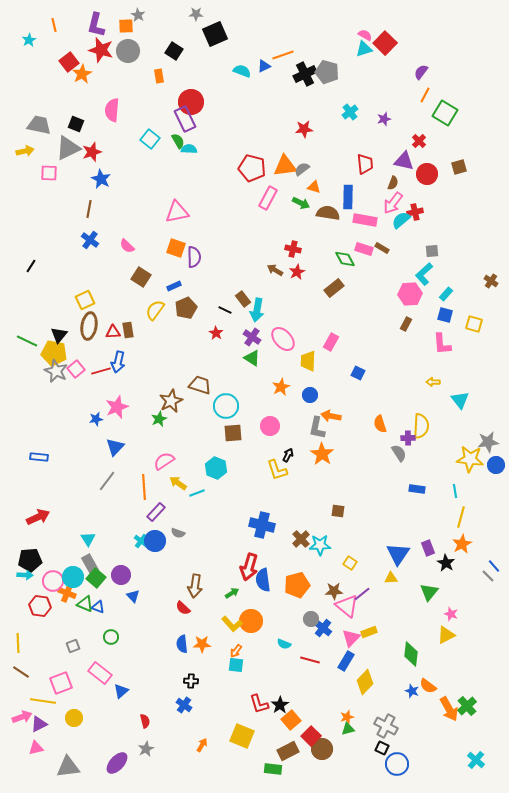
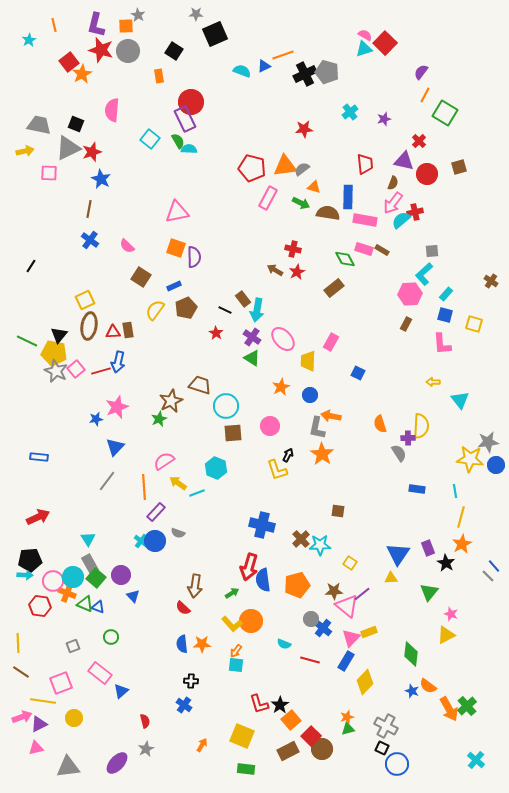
brown rectangle at (382, 248): moved 2 px down
green rectangle at (273, 769): moved 27 px left
